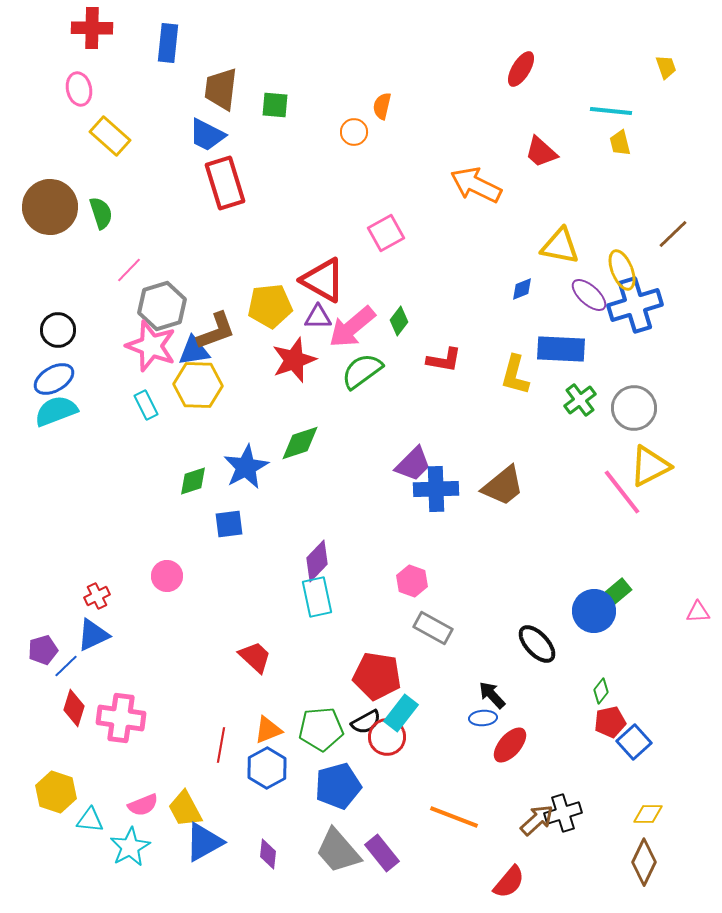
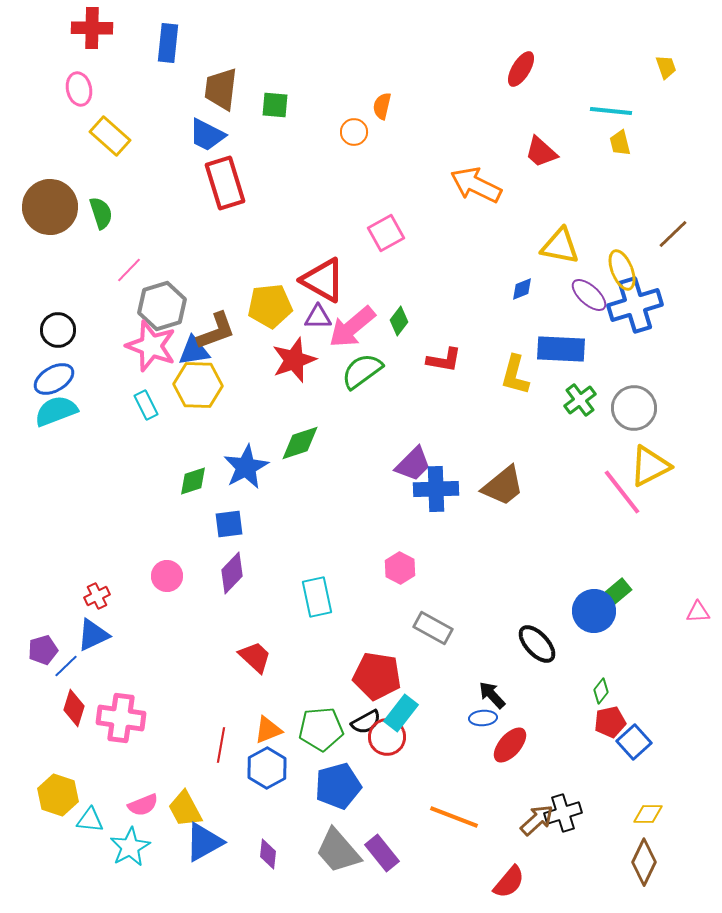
purple diamond at (317, 561): moved 85 px left, 12 px down
pink hexagon at (412, 581): moved 12 px left, 13 px up; rotated 8 degrees clockwise
yellow hexagon at (56, 792): moved 2 px right, 3 px down
